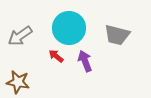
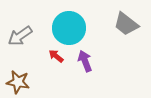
gray trapezoid: moved 9 px right, 11 px up; rotated 24 degrees clockwise
